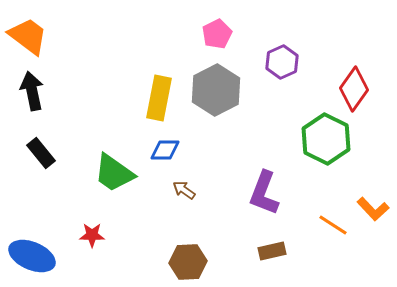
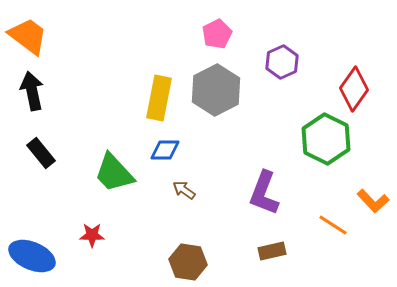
green trapezoid: rotated 12 degrees clockwise
orange L-shape: moved 8 px up
brown hexagon: rotated 12 degrees clockwise
